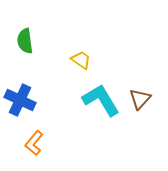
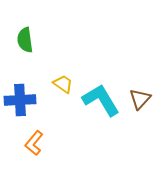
green semicircle: moved 1 px up
yellow trapezoid: moved 18 px left, 24 px down
blue cross: rotated 28 degrees counterclockwise
